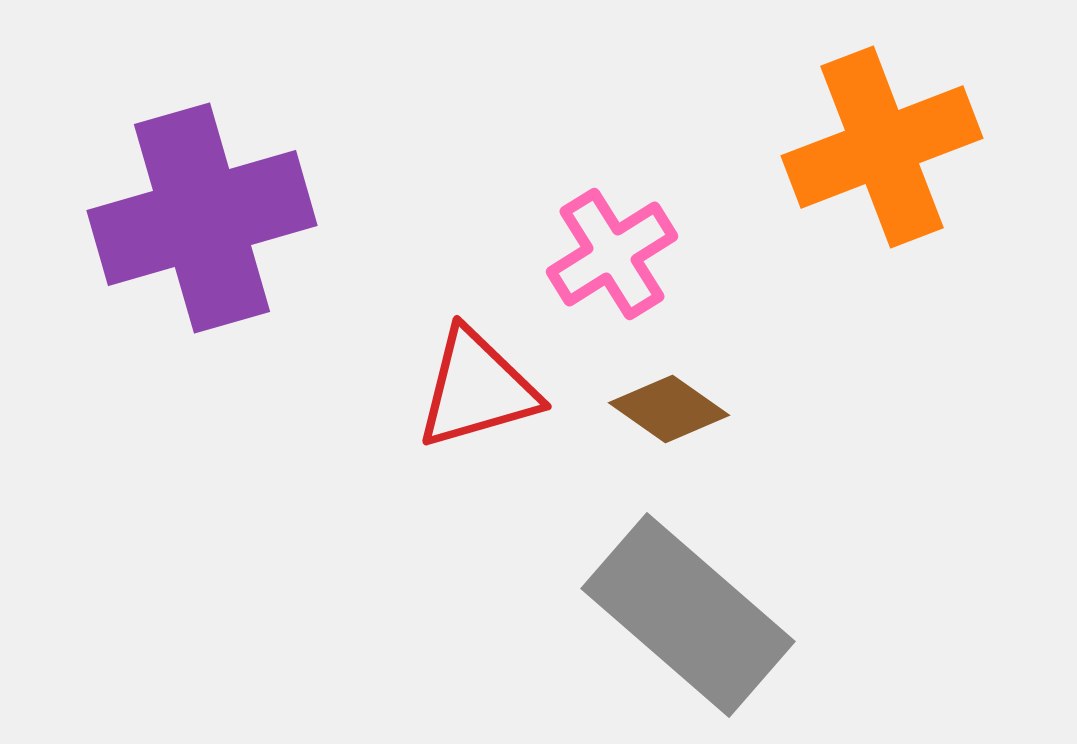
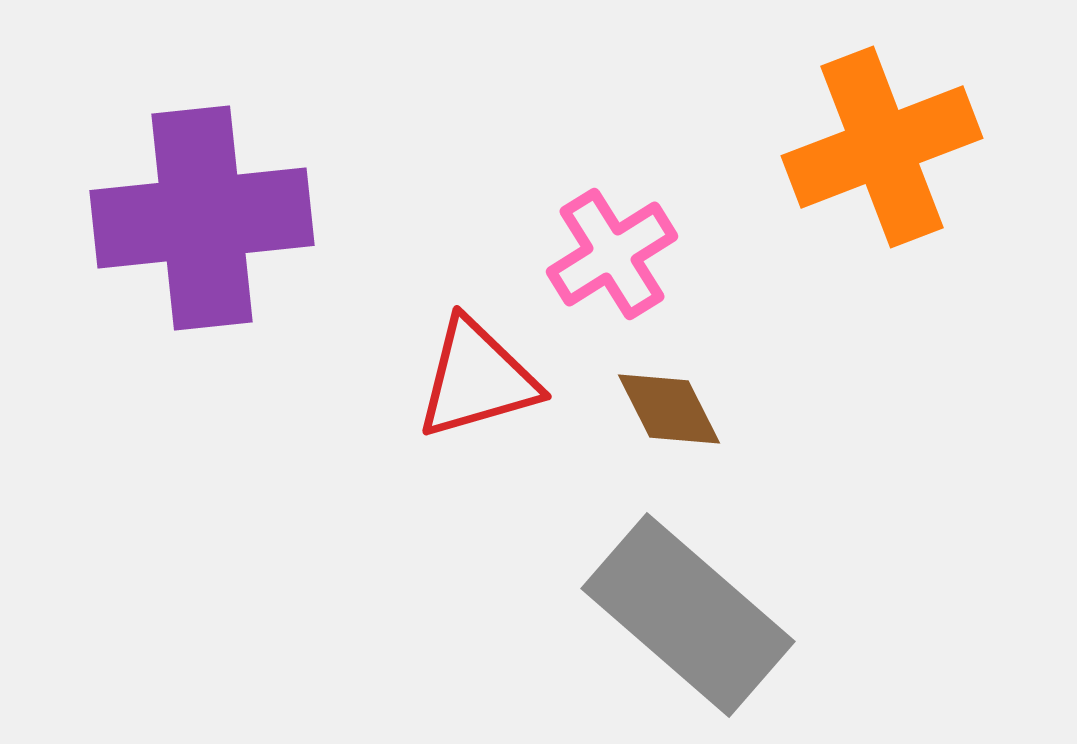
purple cross: rotated 10 degrees clockwise
red triangle: moved 10 px up
brown diamond: rotated 28 degrees clockwise
